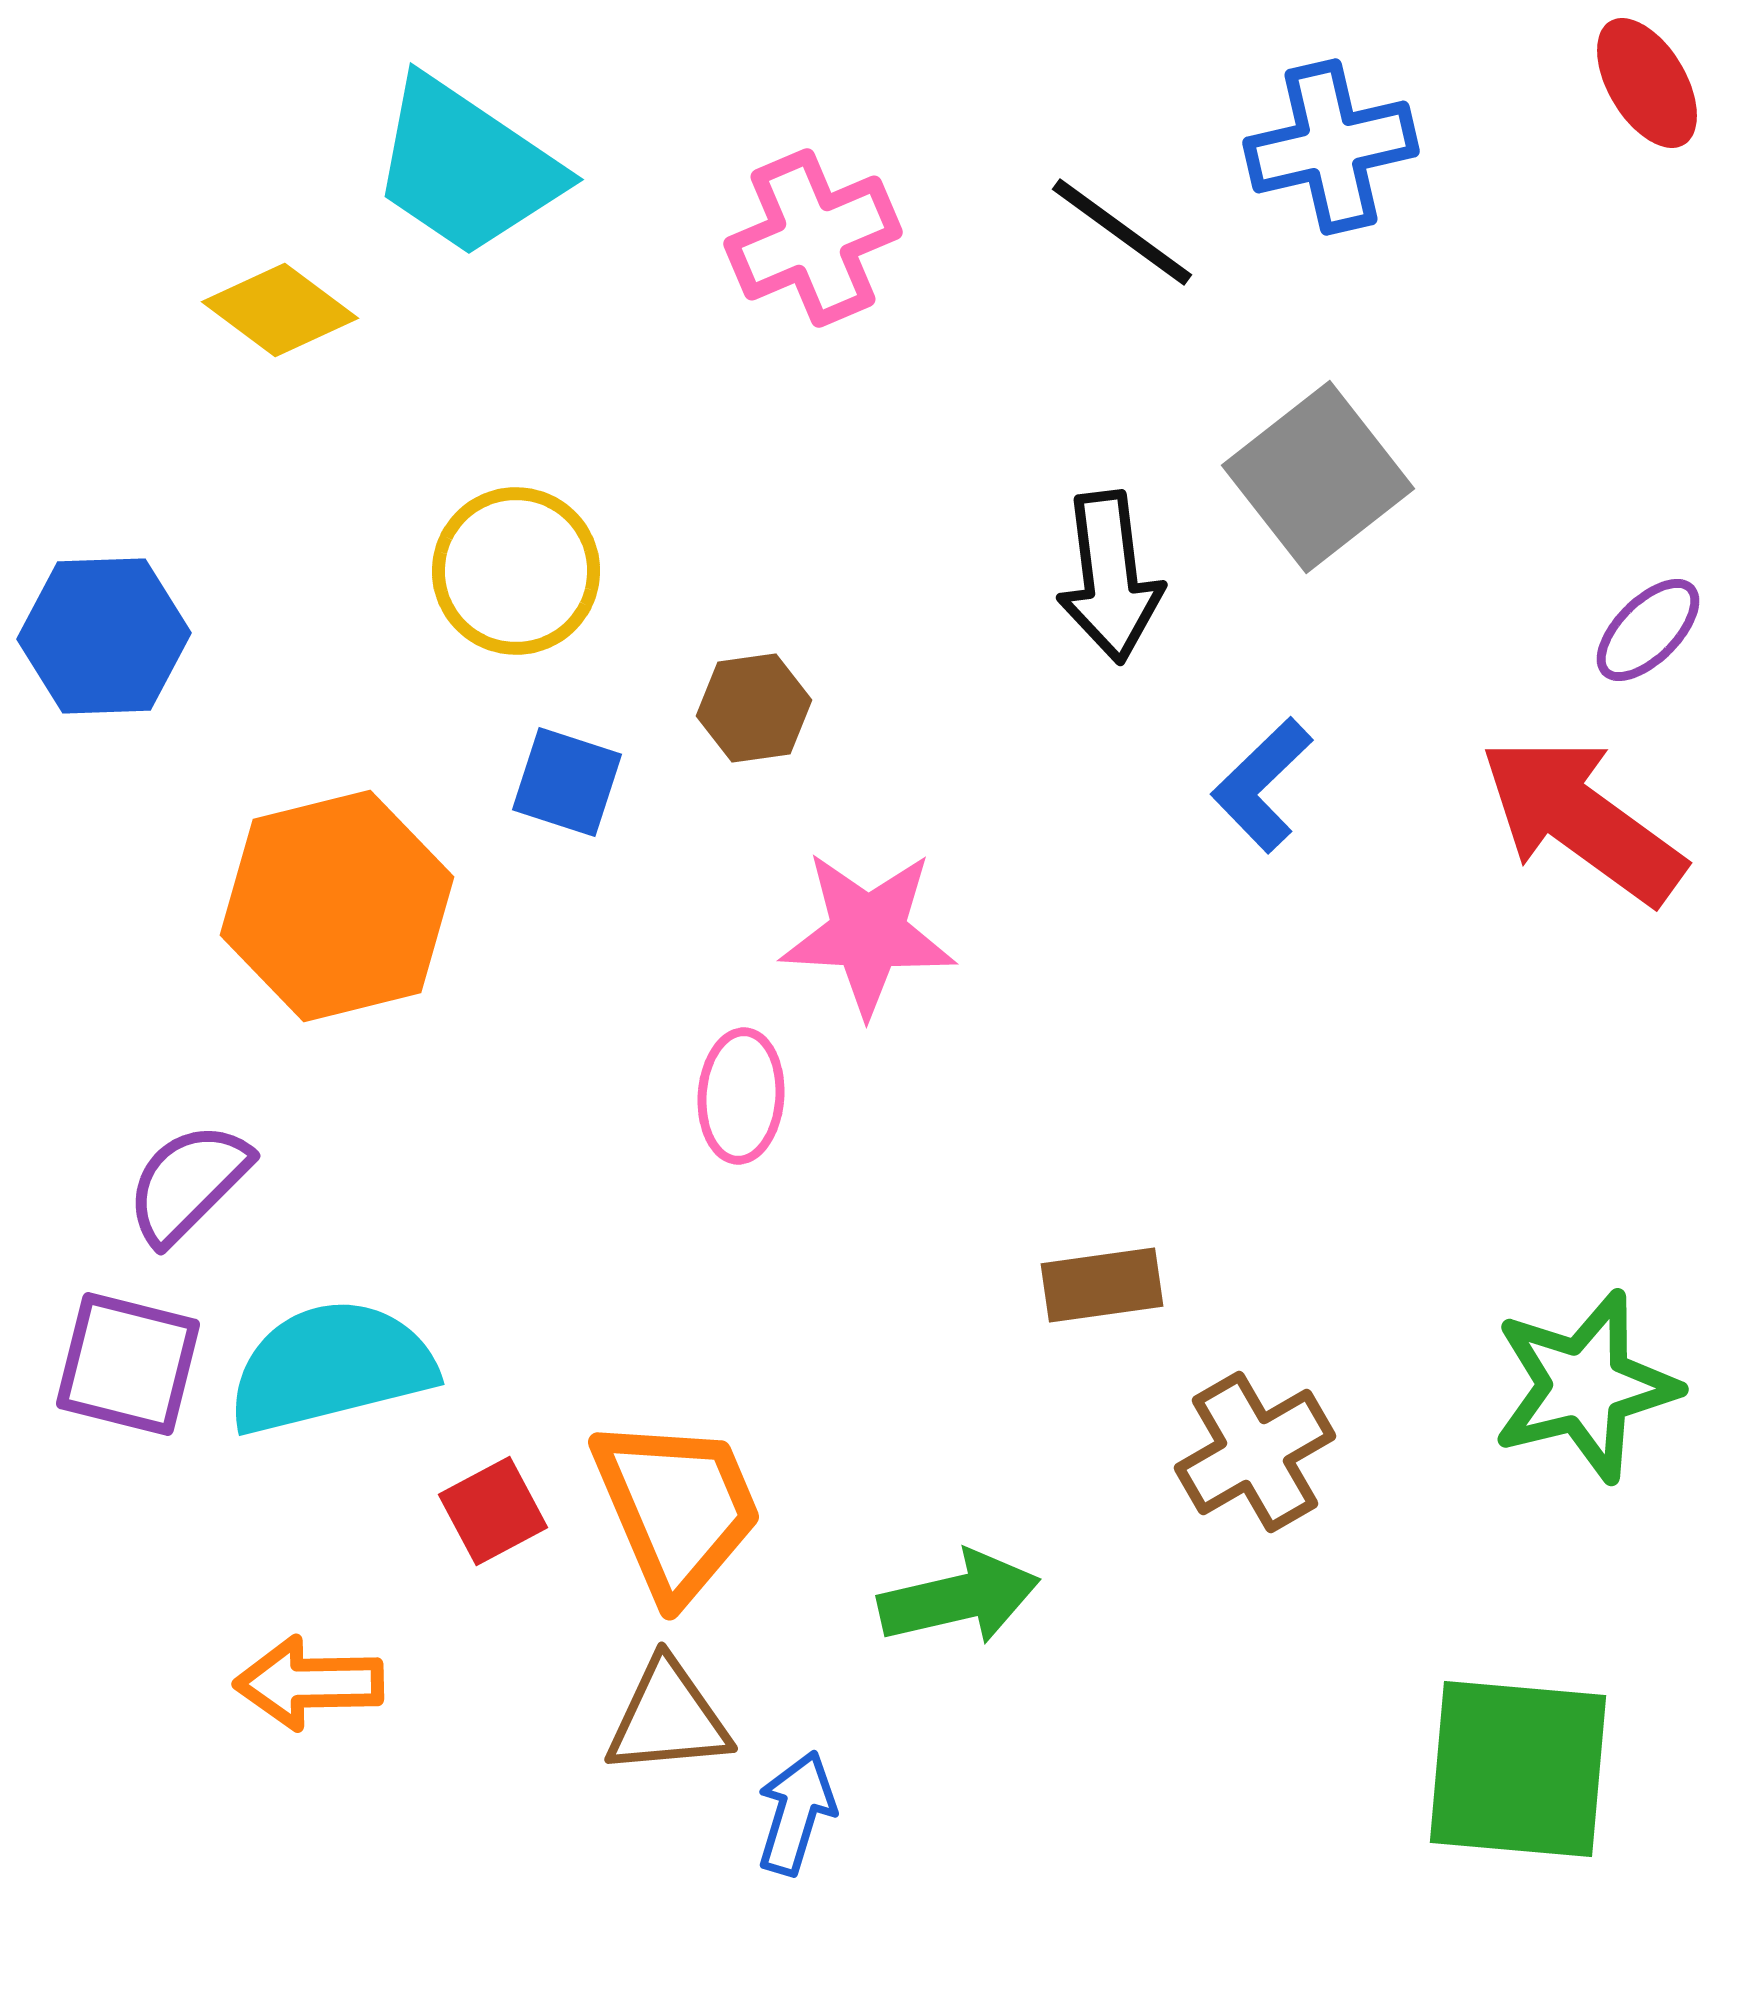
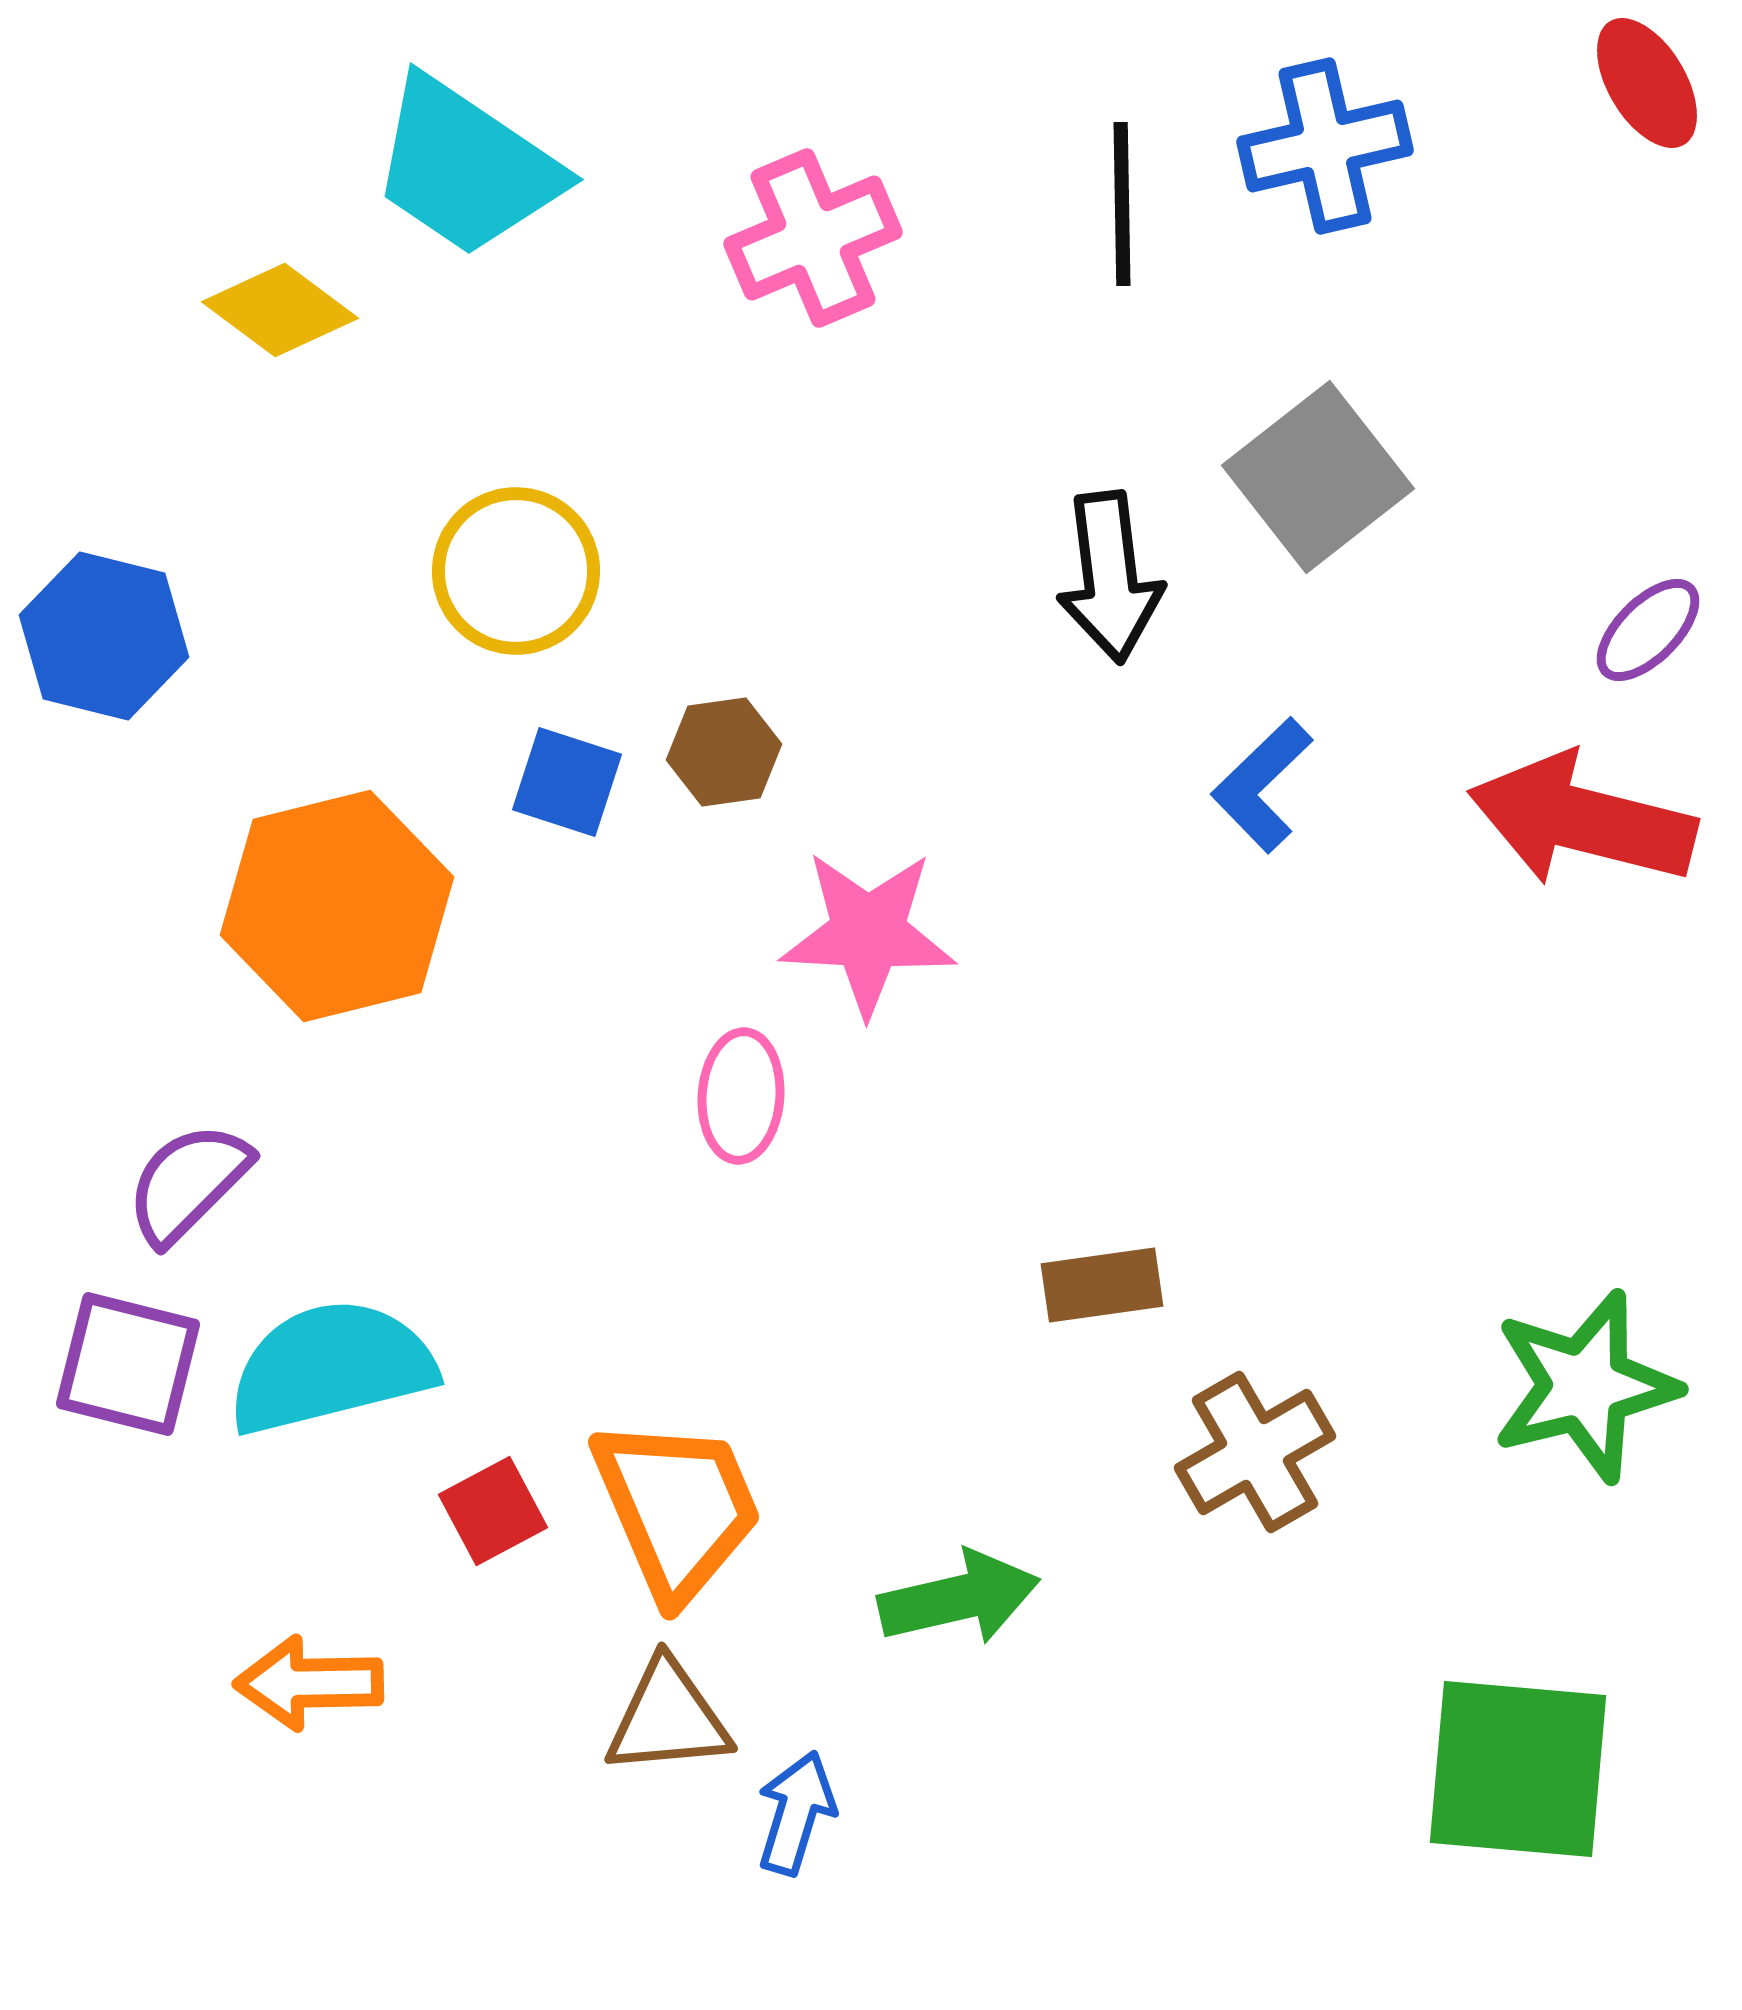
blue cross: moved 6 px left, 1 px up
black line: moved 28 px up; rotated 53 degrees clockwise
blue hexagon: rotated 16 degrees clockwise
brown hexagon: moved 30 px left, 44 px down
red arrow: rotated 22 degrees counterclockwise
